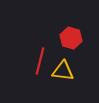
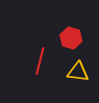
yellow triangle: moved 15 px right, 1 px down
